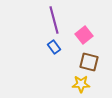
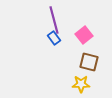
blue rectangle: moved 9 px up
